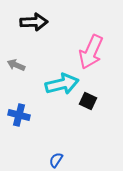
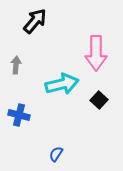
black arrow: moved 1 px right, 1 px up; rotated 48 degrees counterclockwise
pink arrow: moved 5 px right, 1 px down; rotated 24 degrees counterclockwise
gray arrow: rotated 72 degrees clockwise
black square: moved 11 px right, 1 px up; rotated 18 degrees clockwise
blue semicircle: moved 6 px up
